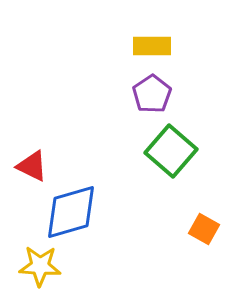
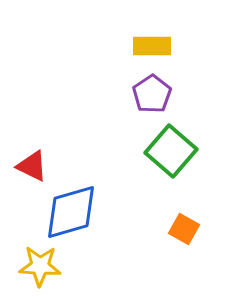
orange square: moved 20 px left
